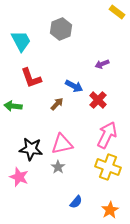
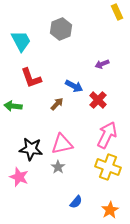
yellow rectangle: rotated 28 degrees clockwise
